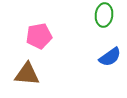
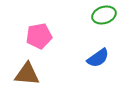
green ellipse: rotated 65 degrees clockwise
blue semicircle: moved 12 px left, 1 px down
